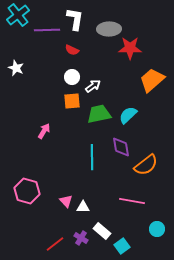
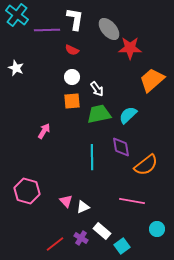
cyan cross: moved 1 px left; rotated 15 degrees counterclockwise
gray ellipse: rotated 50 degrees clockwise
white arrow: moved 4 px right, 3 px down; rotated 91 degrees clockwise
white triangle: rotated 24 degrees counterclockwise
